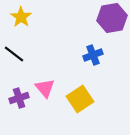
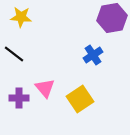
yellow star: rotated 30 degrees counterclockwise
blue cross: rotated 12 degrees counterclockwise
purple cross: rotated 18 degrees clockwise
